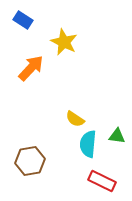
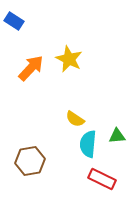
blue rectangle: moved 9 px left, 1 px down
yellow star: moved 5 px right, 17 px down
green triangle: rotated 12 degrees counterclockwise
red rectangle: moved 2 px up
